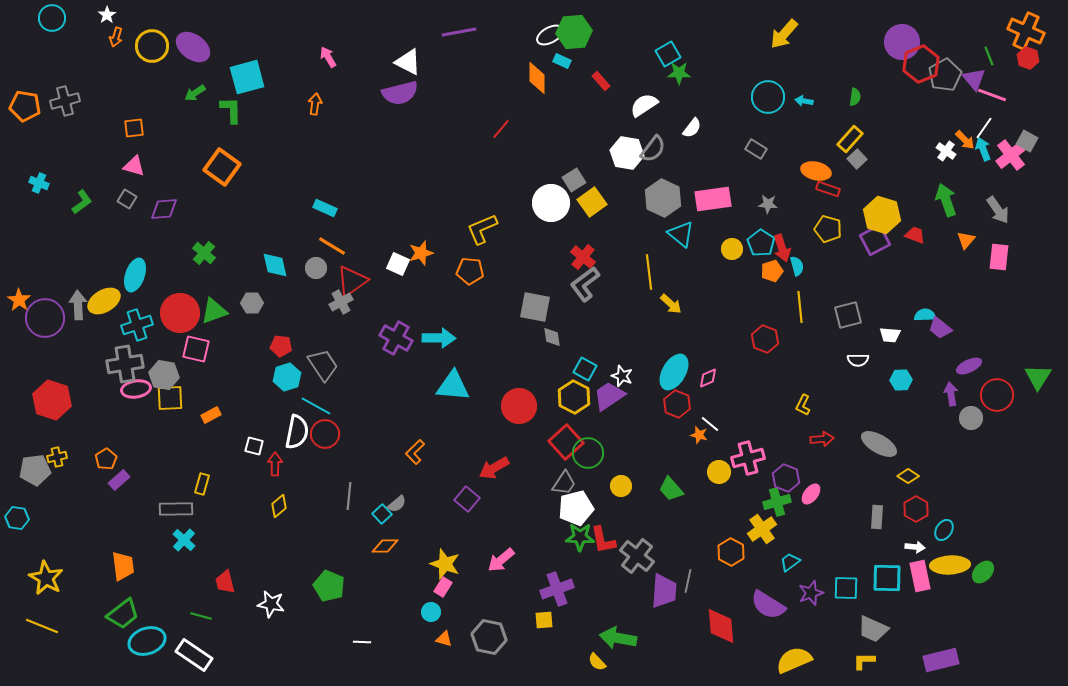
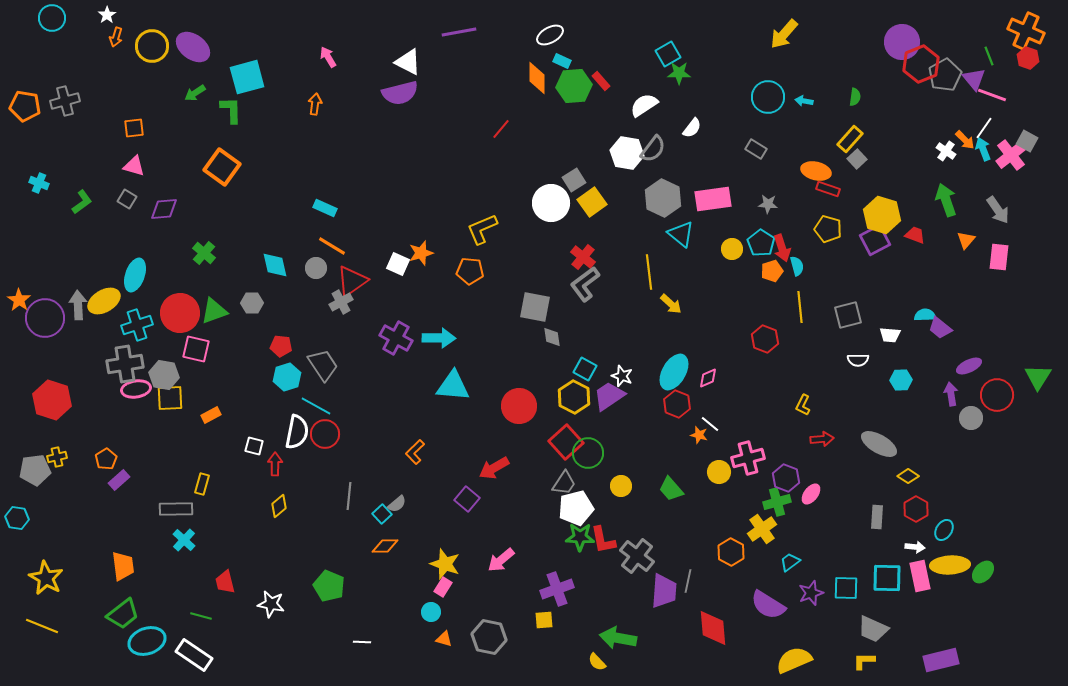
green hexagon at (574, 32): moved 54 px down
red diamond at (721, 626): moved 8 px left, 2 px down
